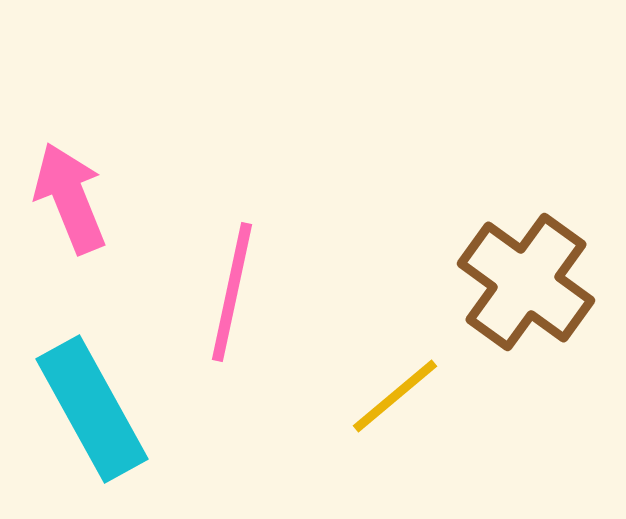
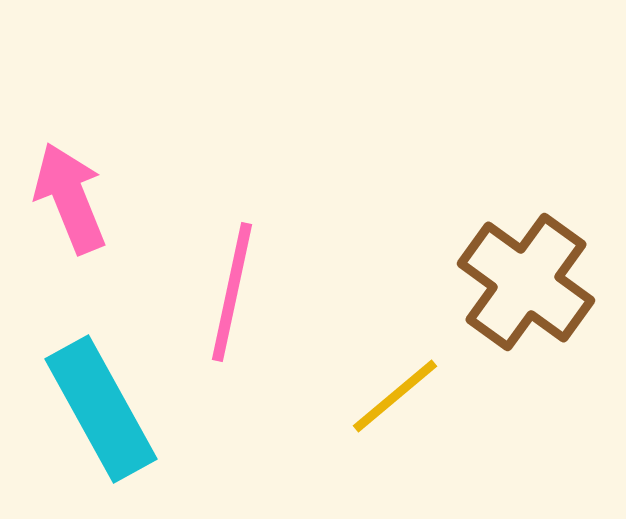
cyan rectangle: moved 9 px right
